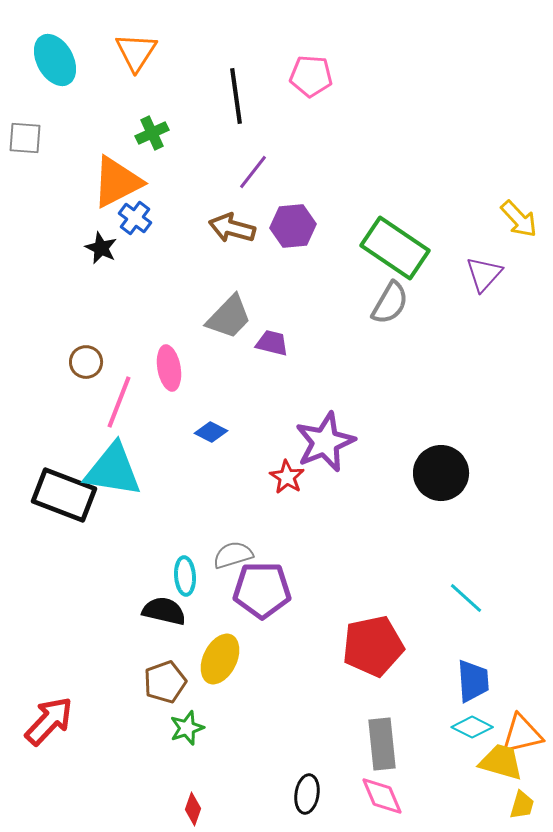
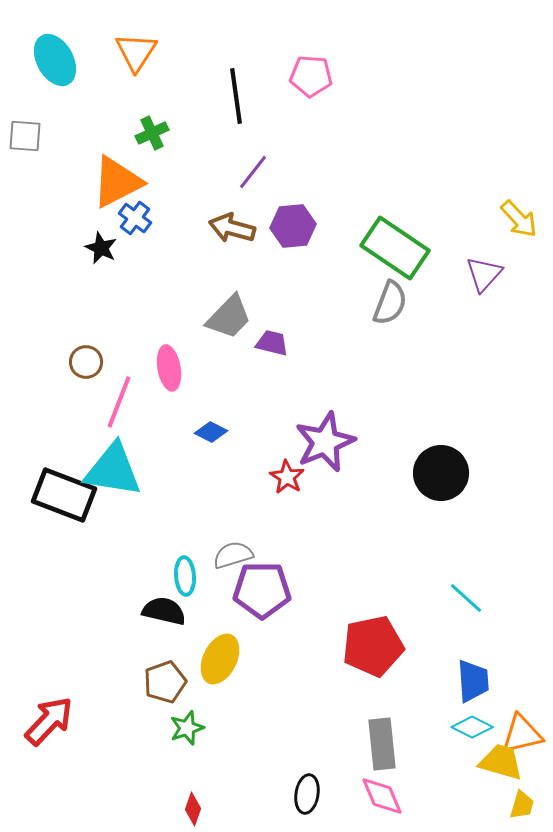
gray square at (25, 138): moved 2 px up
gray semicircle at (390, 303): rotated 9 degrees counterclockwise
